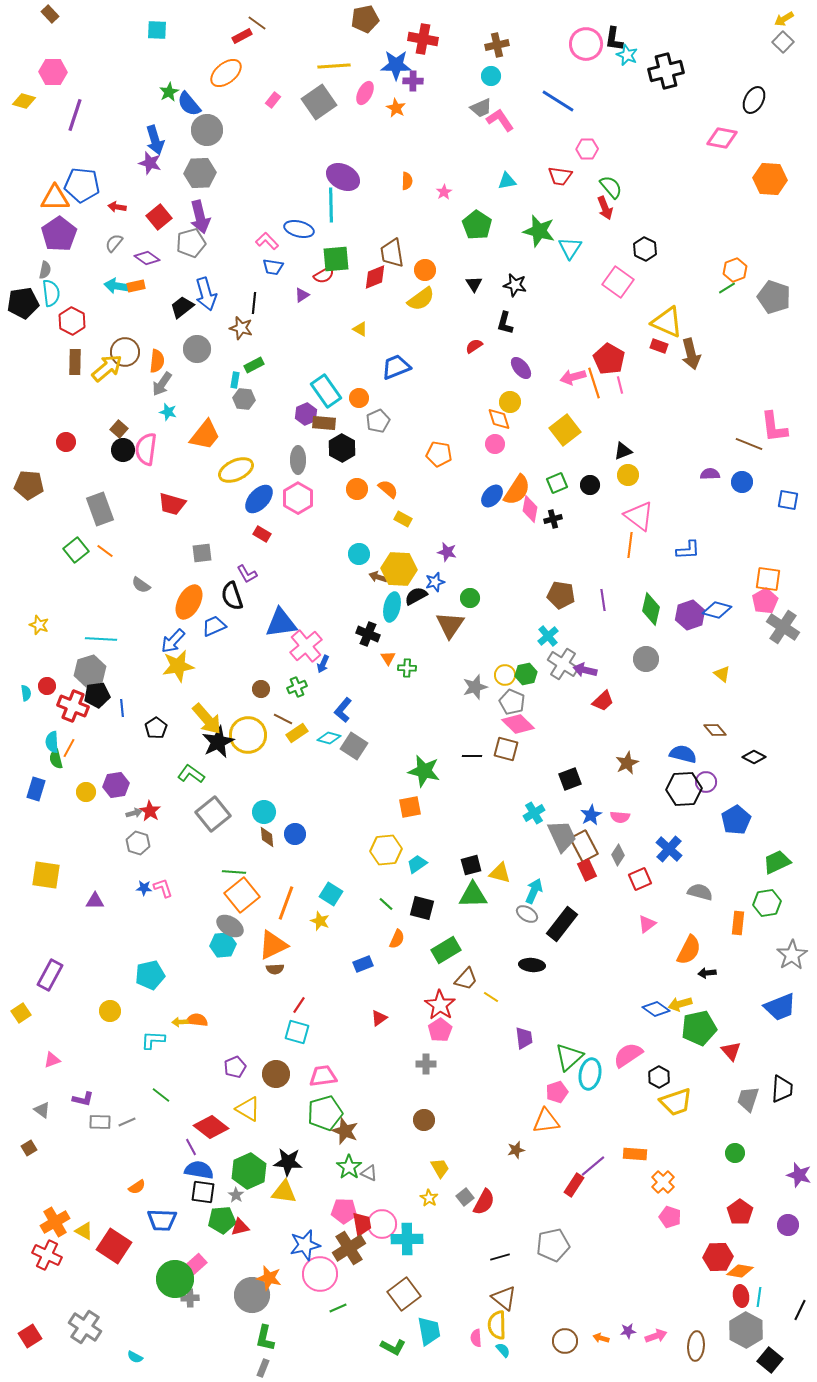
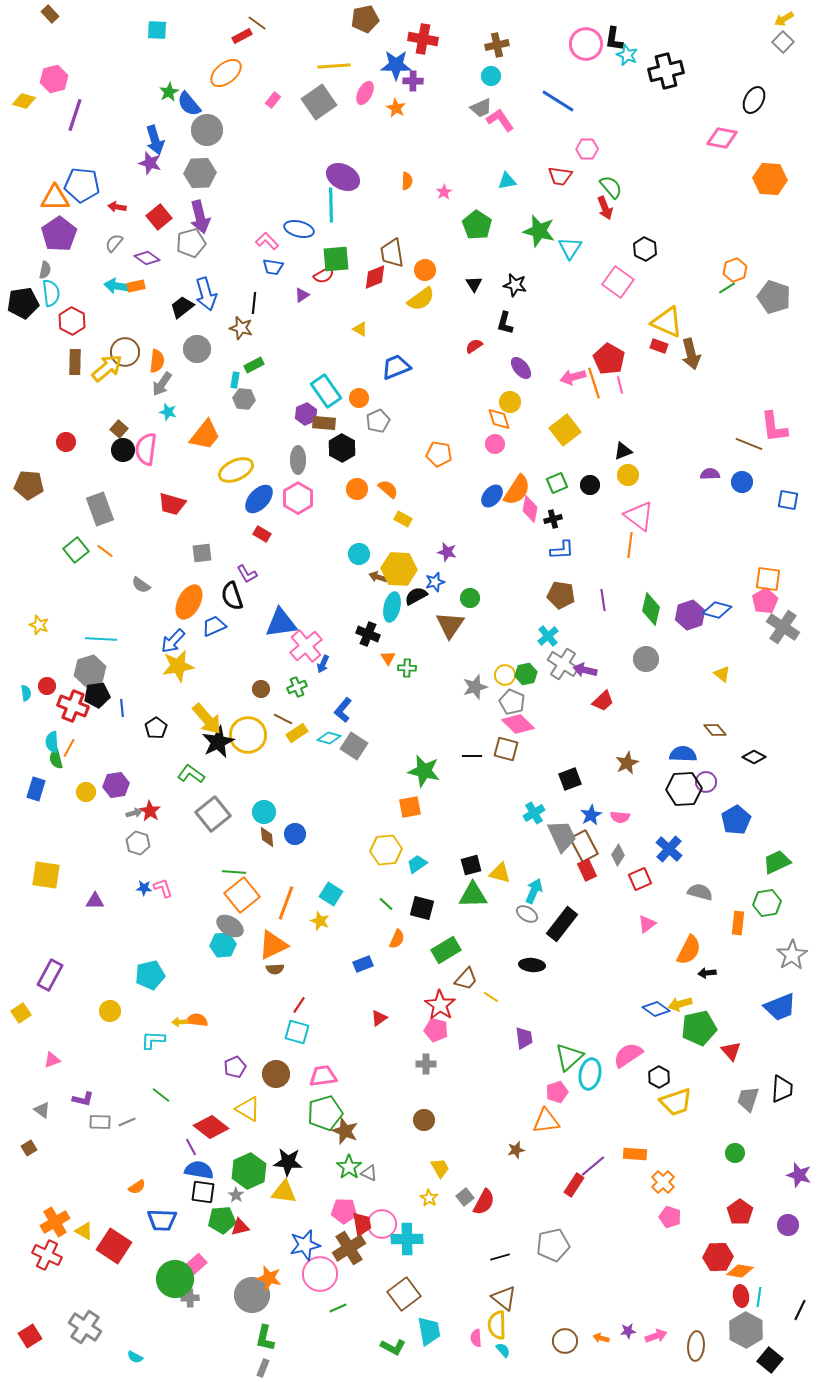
pink hexagon at (53, 72): moved 1 px right, 7 px down; rotated 16 degrees counterclockwise
blue L-shape at (688, 550): moved 126 px left
blue semicircle at (683, 754): rotated 12 degrees counterclockwise
pink pentagon at (440, 1030): moved 4 px left; rotated 25 degrees counterclockwise
